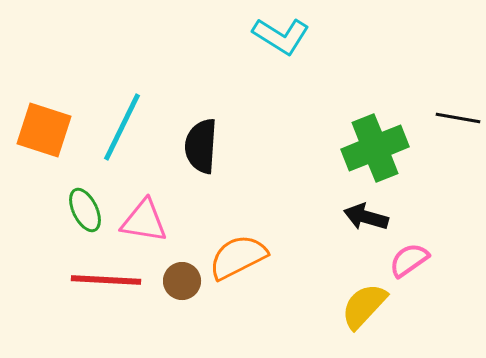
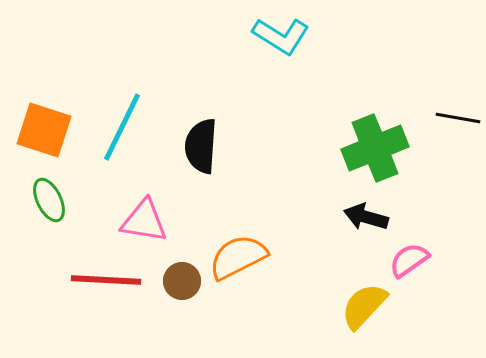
green ellipse: moved 36 px left, 10 px up
